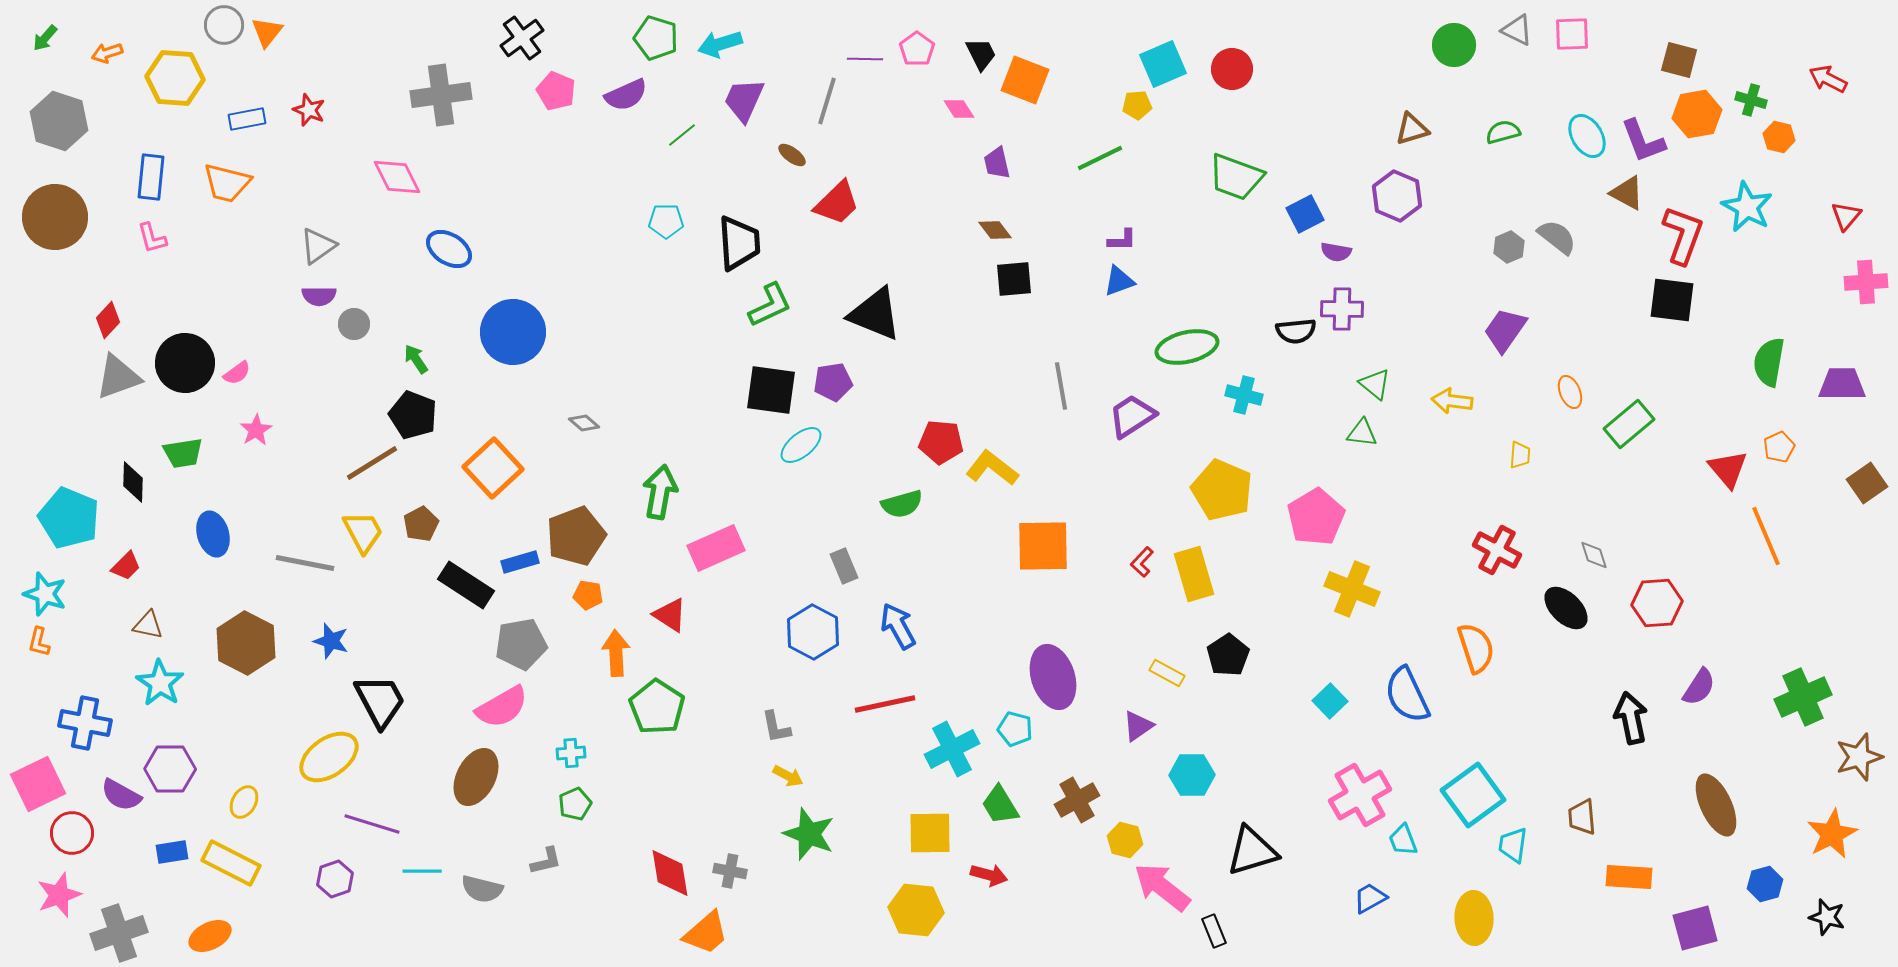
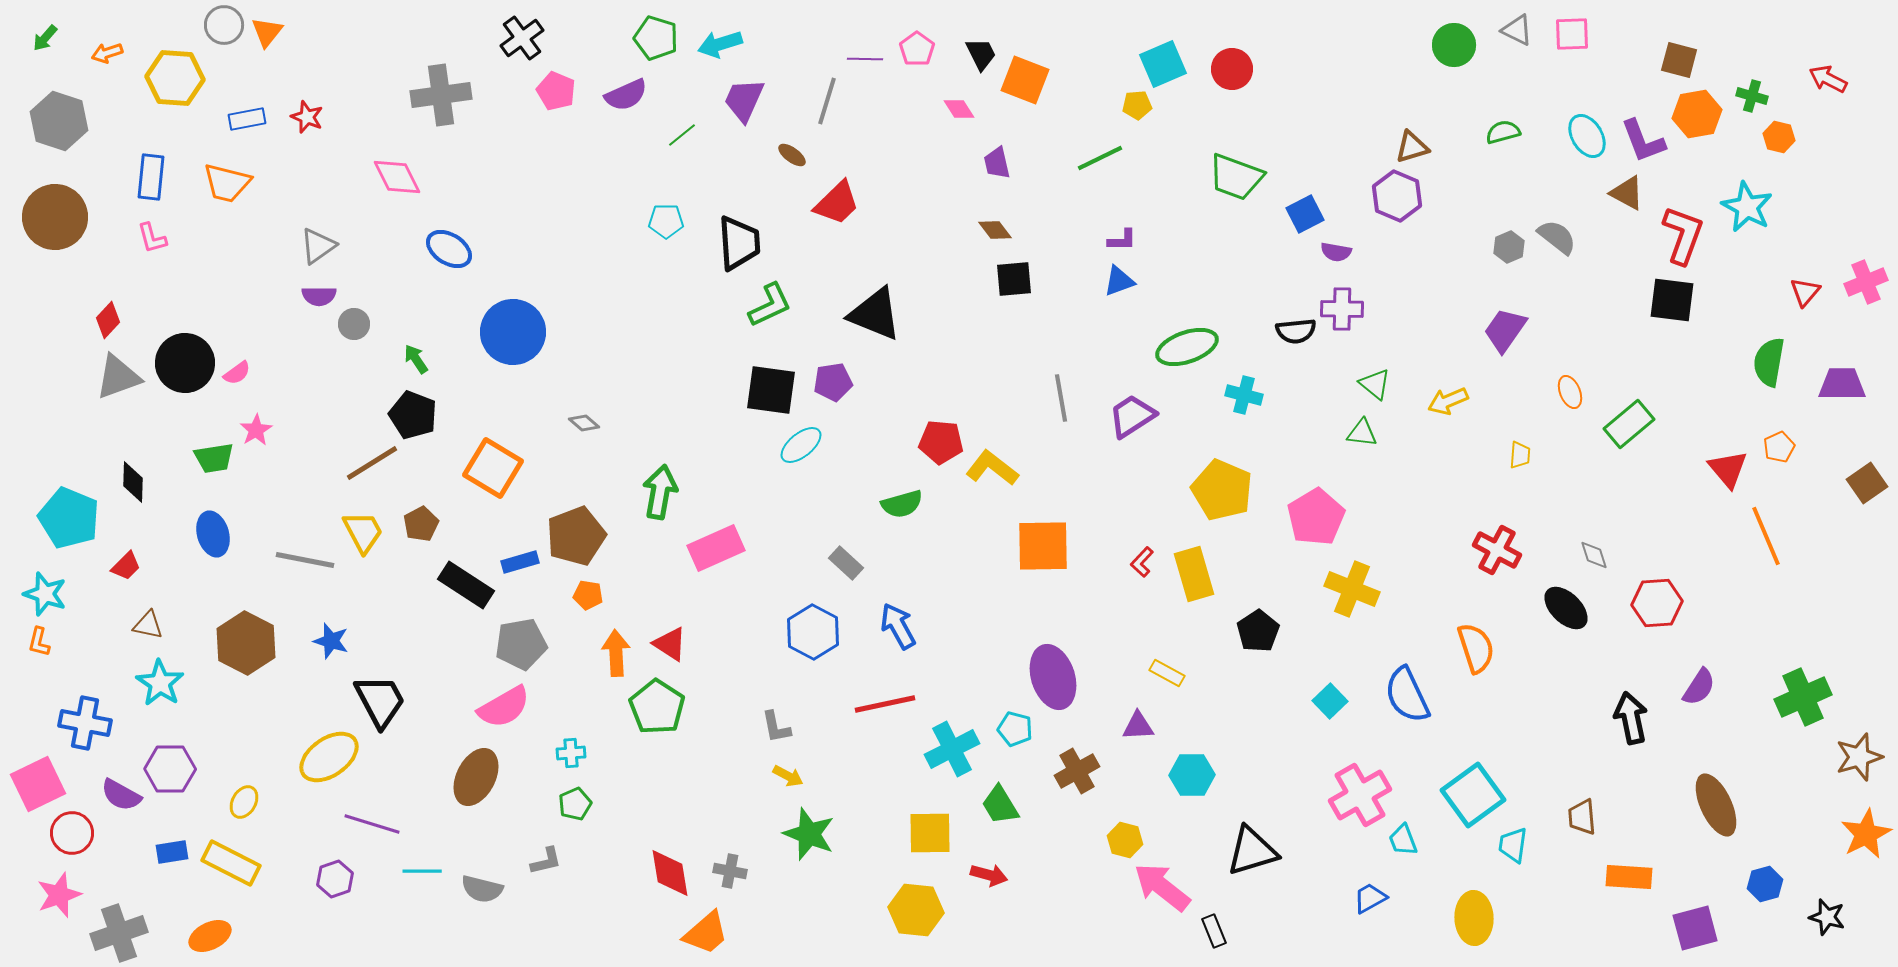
green cross at (1751, 100): moved 1 px right, 4 px up
red star at (309, 110): moved 2 px left, 7 px down
brown triangle at (1412, 129): moved 18 px down
red triangle at (1846, 216): moved 41 px left, 76 px down
pink cross at (1866, 282): rotated 18 degrees counterclockwise
green ellipse at (1187, 347): rotated 6 degrees counterclockwise
gray line at (1061, 386): moved 12 px down
yellow arrow at (1452, 401): moved 4 px left; rotated 30 degrees counterclockwise
green trapezoid at (183, 453): moved 31 px right, 5 px down
orange square at (493, 468): rotated 16 degrees counterclockwise
gray line at (305, 563): moved 3 px up
gray rectangle at (844, 566): moved 2 px right, 3 px up; rotated 24 degrees counterclockwise
red triangle at (670, 615): moved 29 px down
black pentagon at (1228, 655): moved 30 px right, 24 px up
pink semicircle at (502, 707): moved 2 px right
purple triangle at (1138, 726): rotated 32 degrees clockwise
brown cross at (1077, 800): moved 29 px up
orange star at (1832, 834): moved 34 px right
